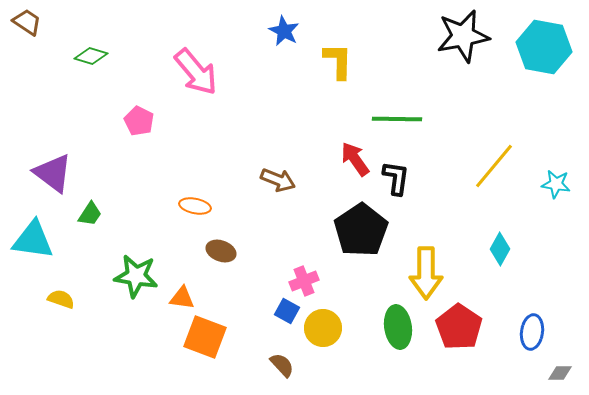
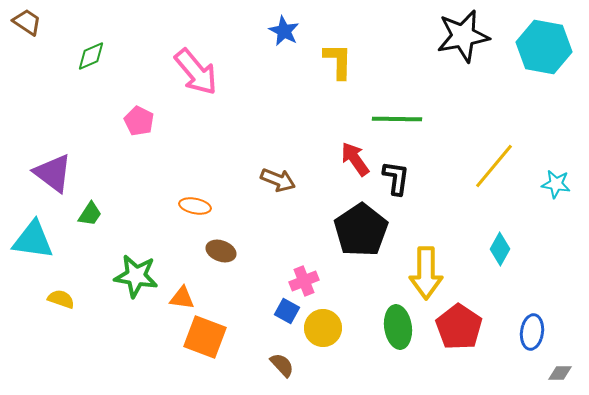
green diamond: rotated 40 degrees counterclockwise
